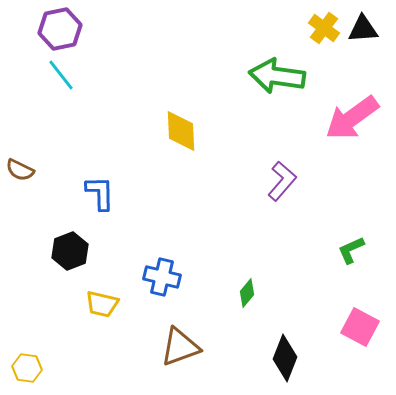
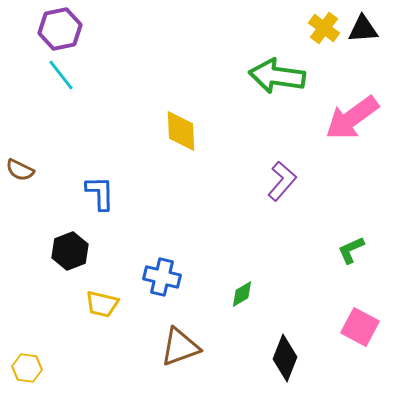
green diamond: moved 5 px left, 1 px down; rotated 20 degrees clockwise
